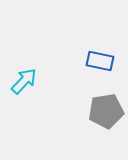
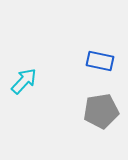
gray pentagon: moved 5 px left
